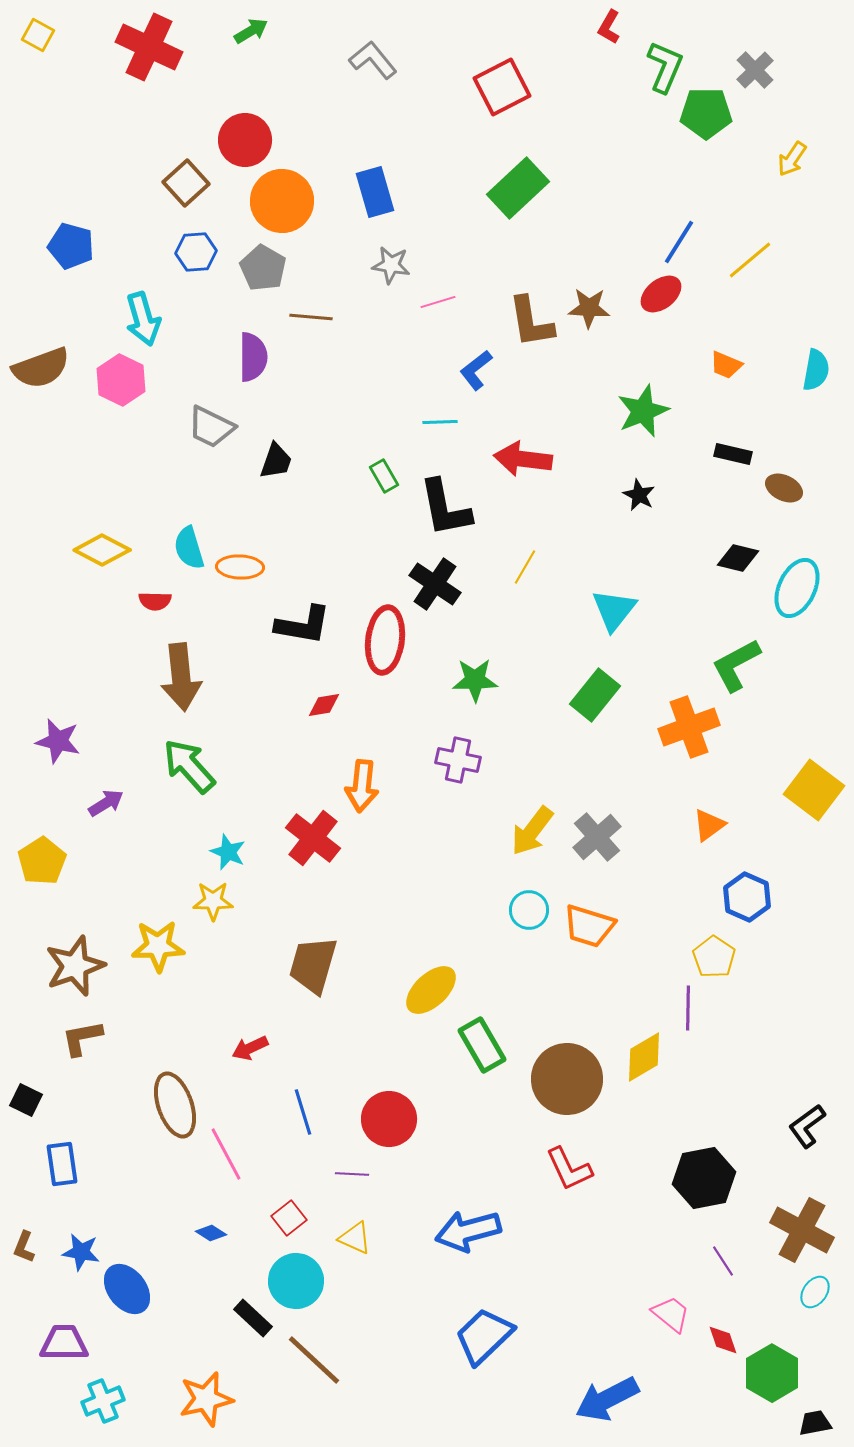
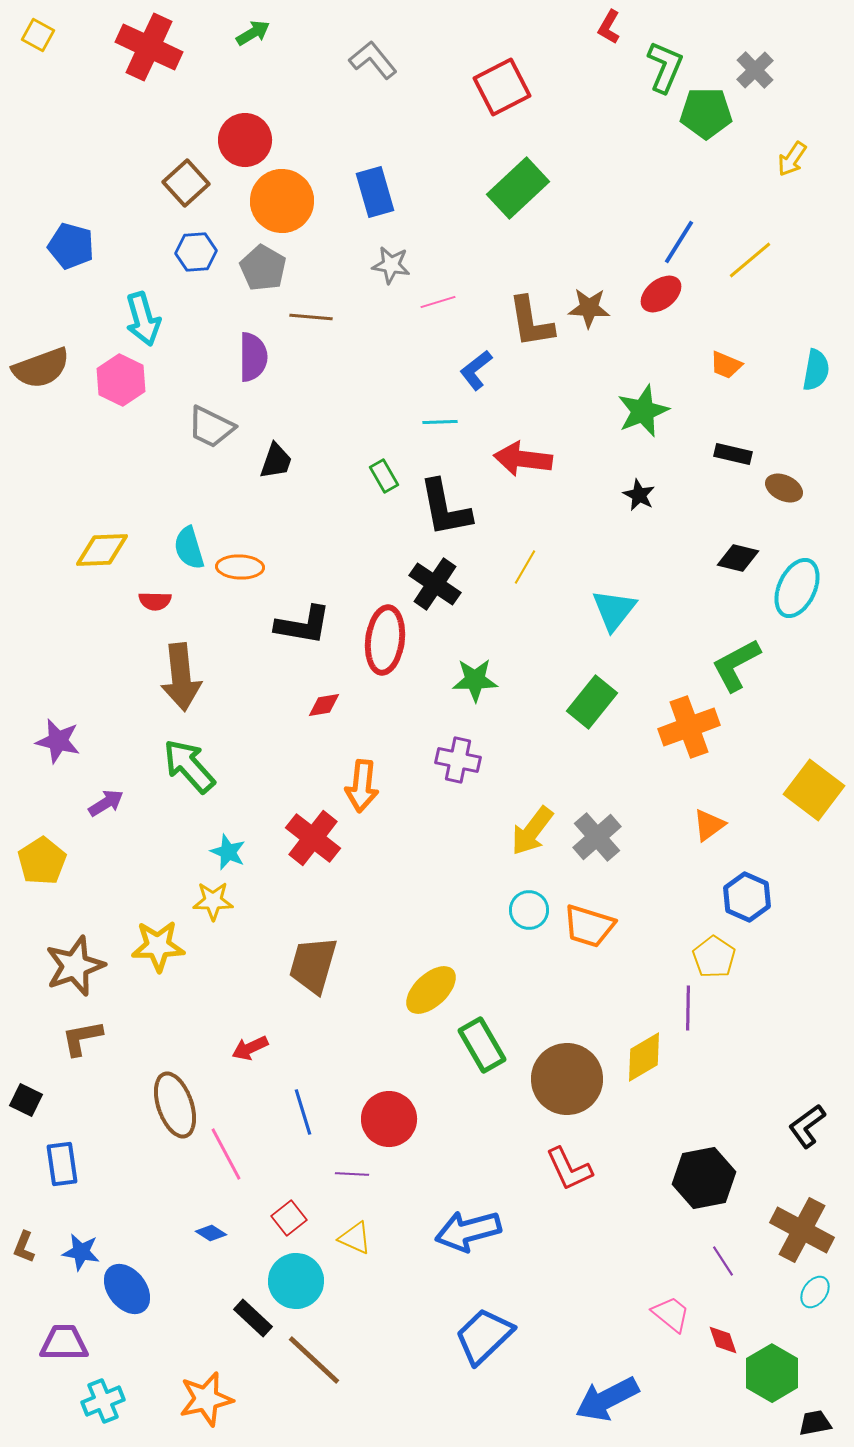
green arrow at (251, 31): moved 2 px right, 2 px down
yellow diamond at (102, 550): rotated 30 degrees counterclockwise
green rectangle at (595, 695): moved 3 px left, 7 px down
